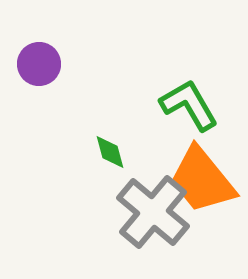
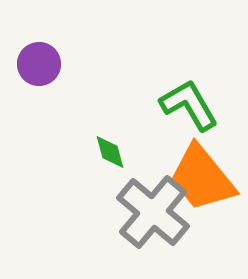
orange trapezoid: moved 2 px up
